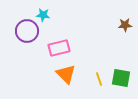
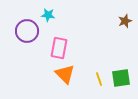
cyan star: moved 5 px right
brown star: moved 4 px up; rotated 16 degrees counterclockwise
pink rectangle: rotated 65 degrees counterclockwise
orange triangle: moved 1 px left
green square: rotated 18 degrees counterclockwise
